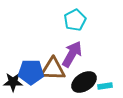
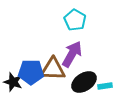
cyan pentagon: rotated 15 degrees counterclockwise
black star: rotated 18 degrees clockwise
